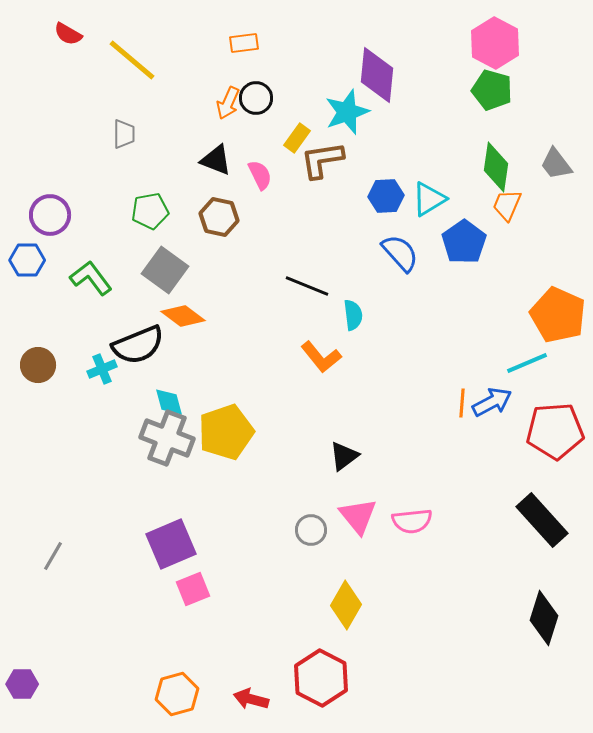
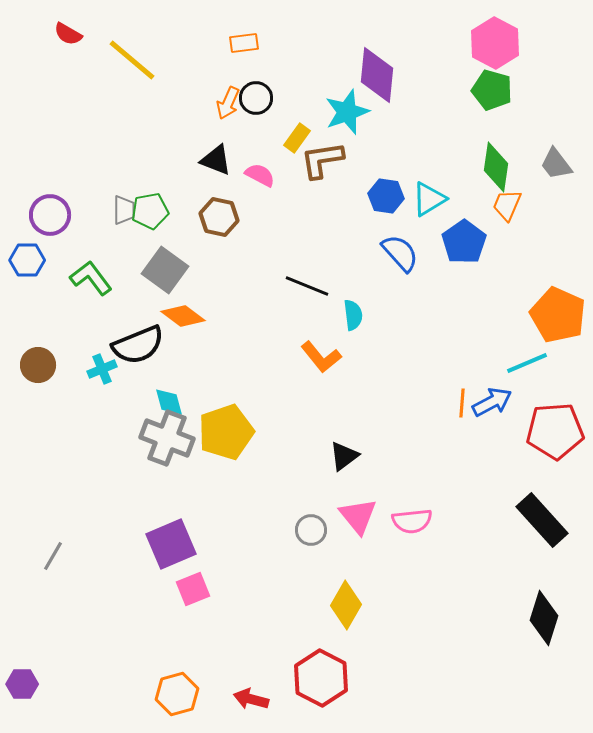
gray trapezoid at (124, 134): moved 76 px down
pink semicircle at (260, 175): rotated 36 degrees counterclockwise
blue hexagon at (386, 196): rotated 12 degrees clockwise
